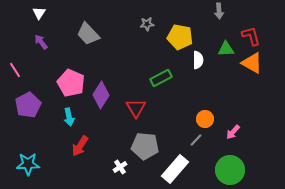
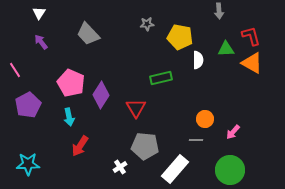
green rectangle: rotated 15 degrees clockwise
gray line: rotated 48 degrees clockwise
